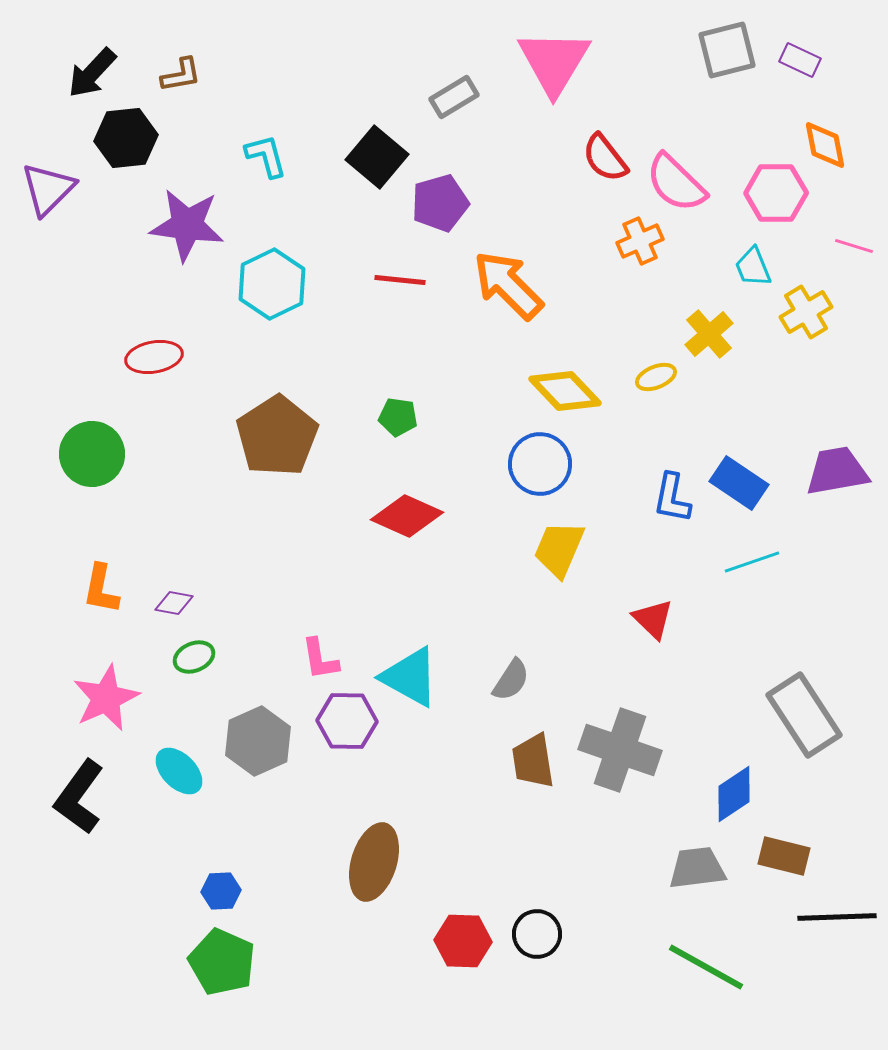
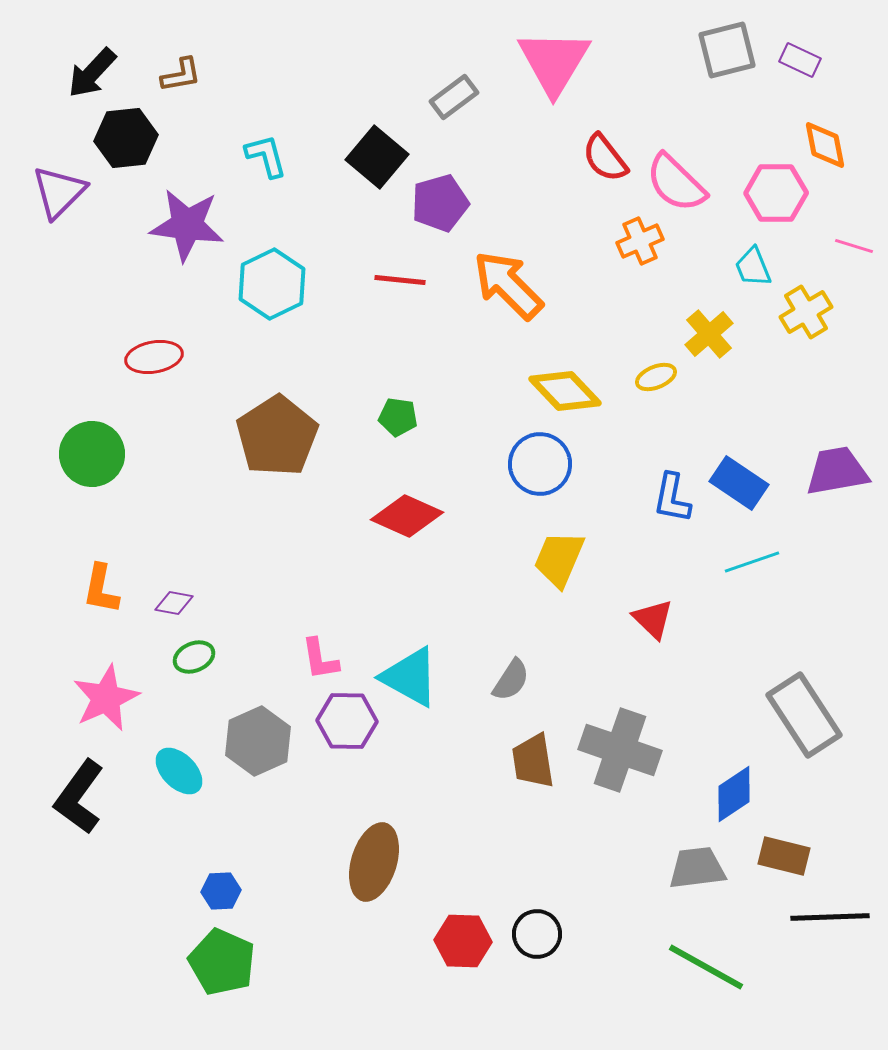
gray rectangle at (454, 97): rotated 6 degrees counterclockwise
purple triangle at (48, 189): moved 11 px right, 3 px down
yellow trapezoid at (559, 549): moved 10 px down
black line at (837, 917): moved 7 px left
